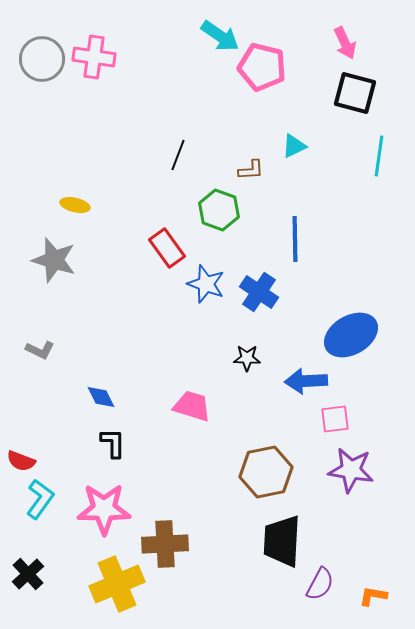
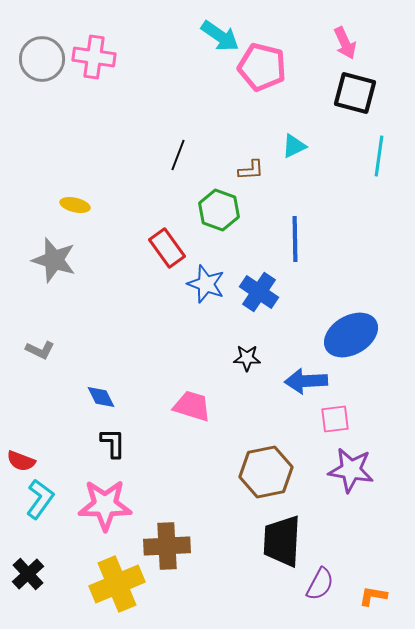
pink star: moved 1 px right, 4 px up
brown cross: moved 2 px right, 2 px down
